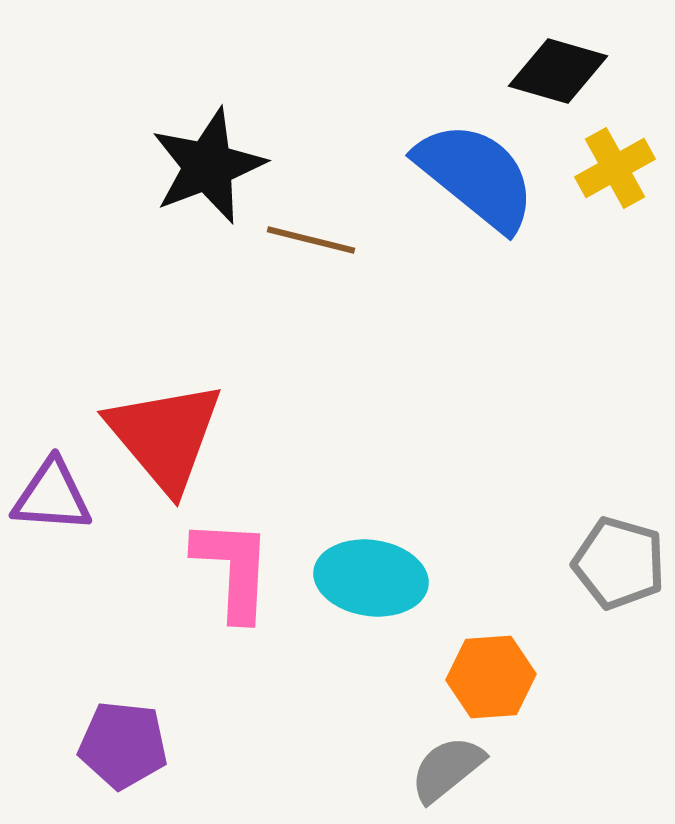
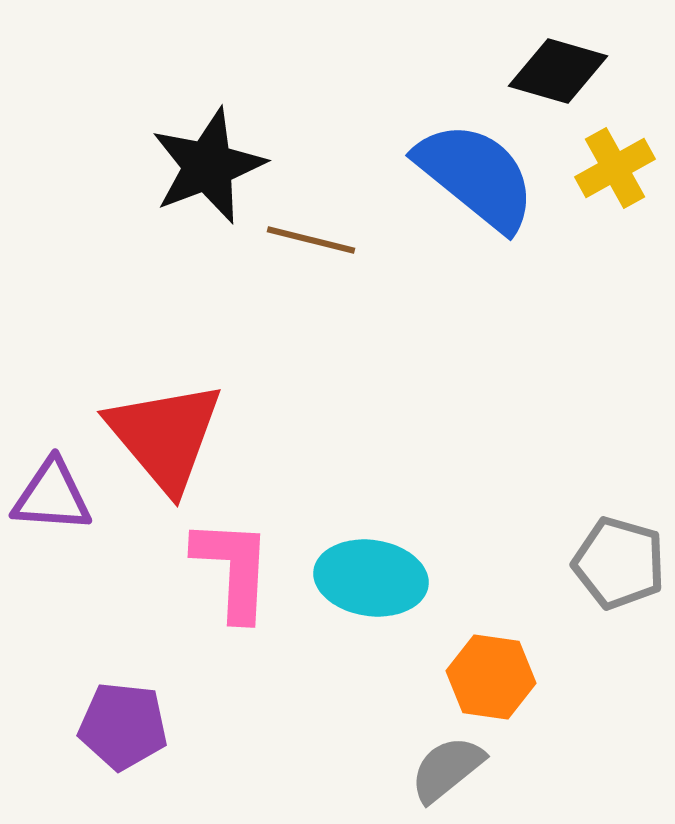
orange hexagon: rotated 12 degrees clockwise
purple pentagon: moved 19 px up
